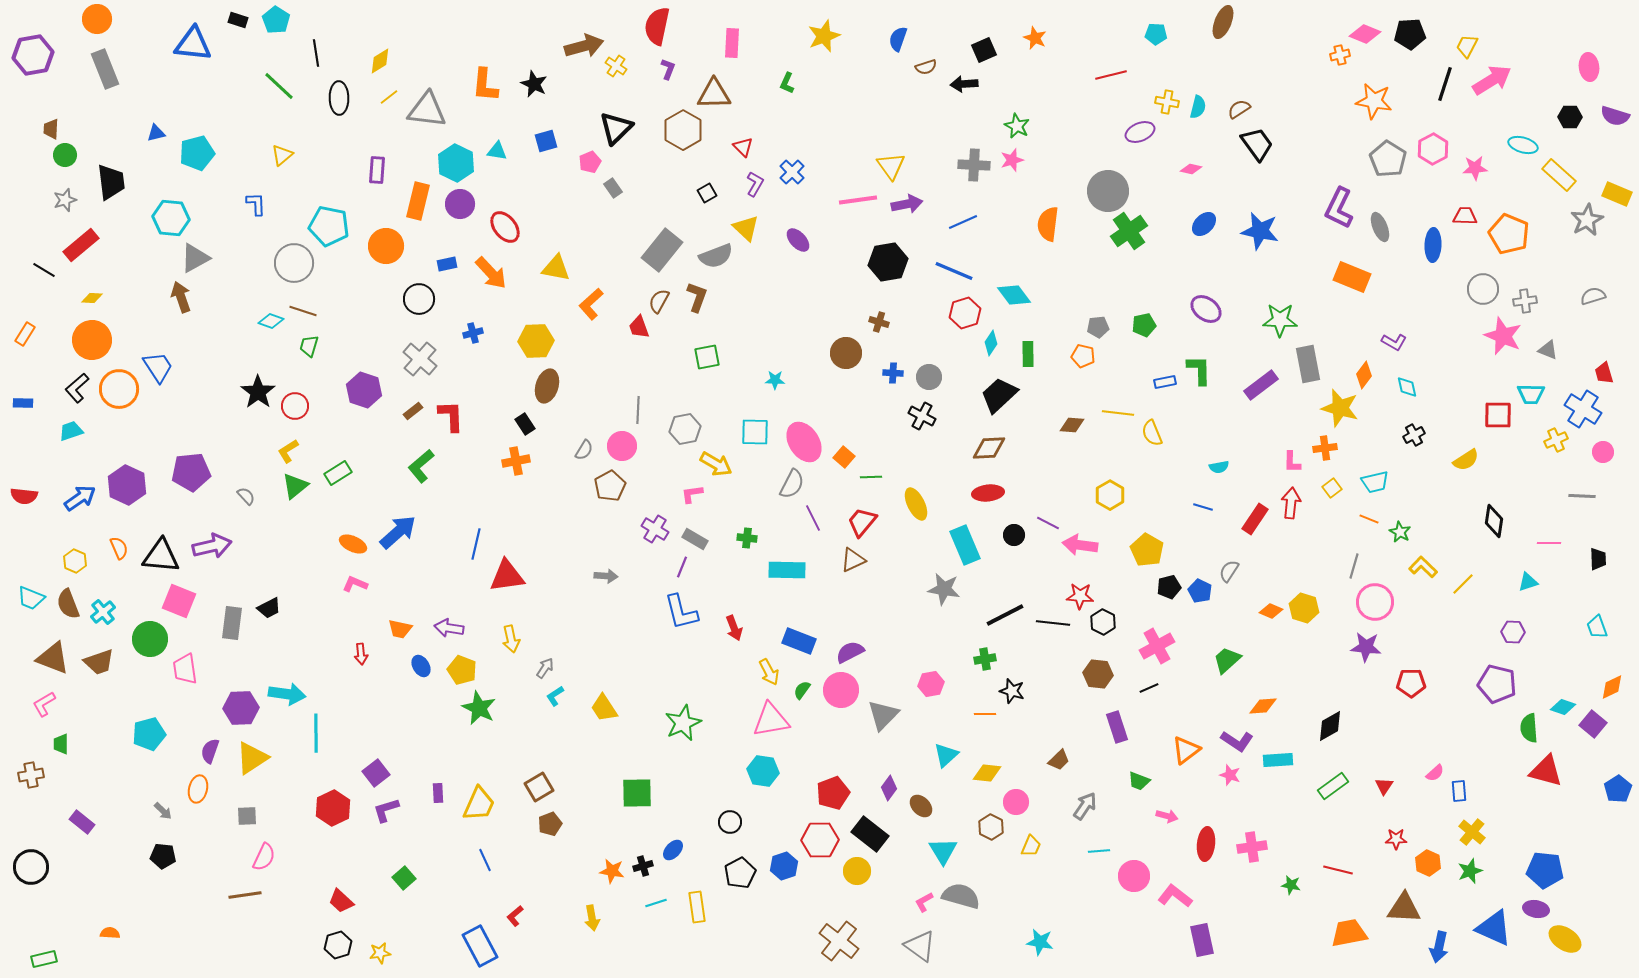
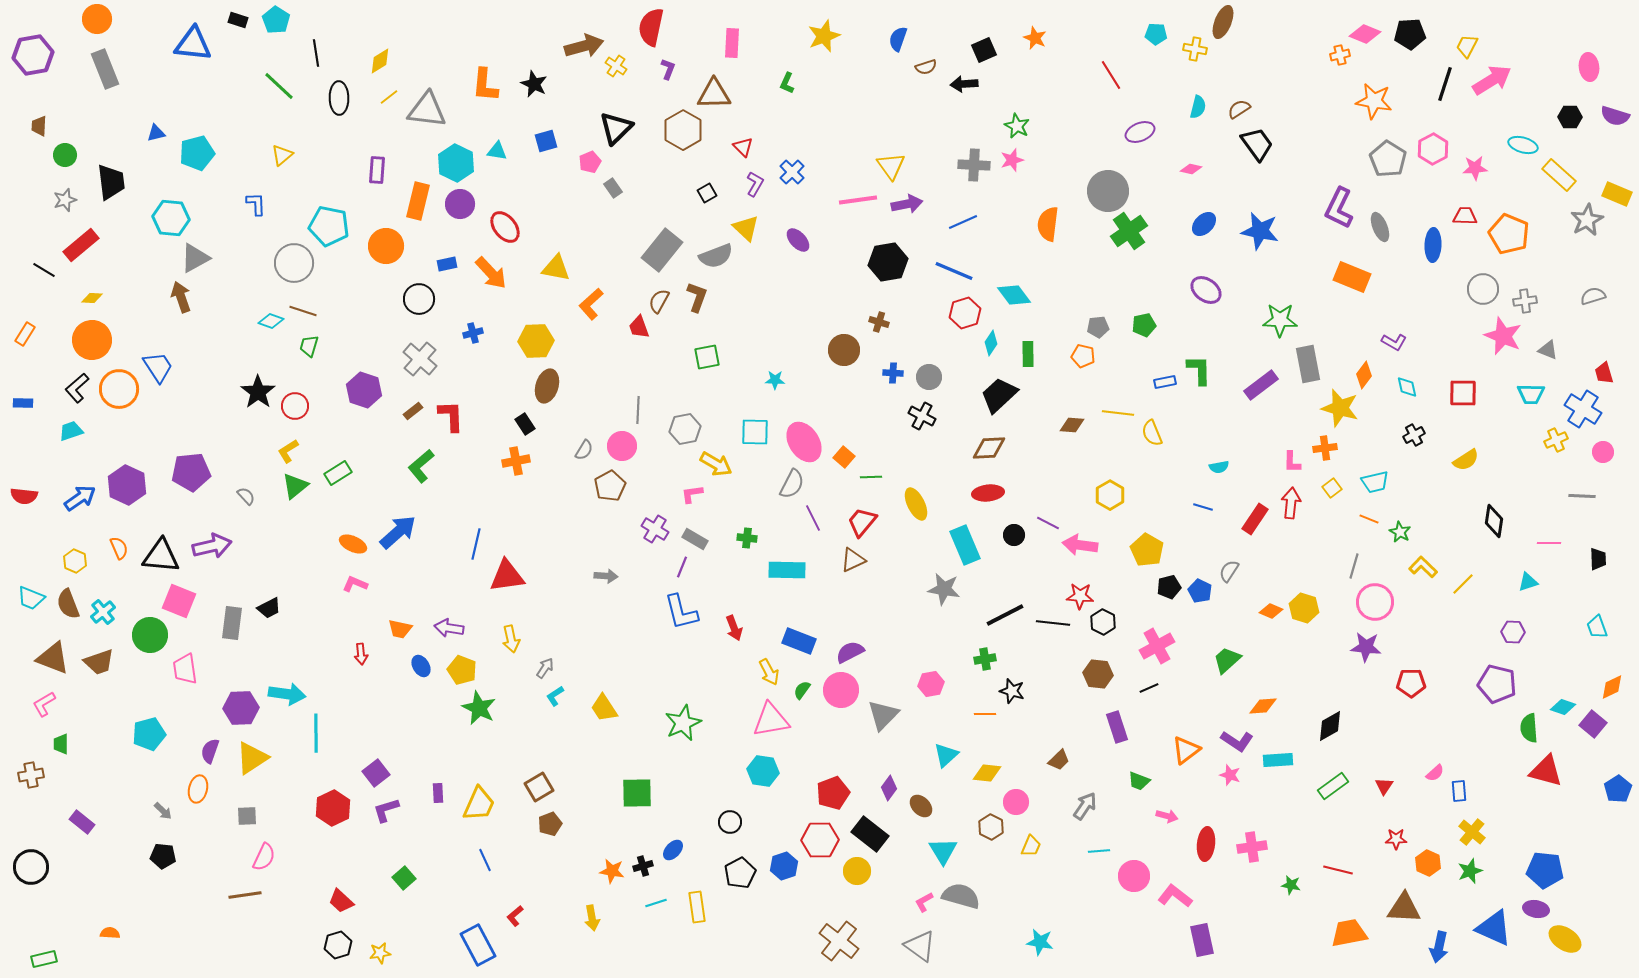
red semicircle at (657, 26): moved 6 px left, 1 px down
red line at (1111, 75): rotated 72 degrees clockwise
yellow cross at (1167, 102): moved 28 px right, 53 px up
brown trapezoid at (51, 129): moved 12 px left, 3 px up
purple ellipse at (1206, 309): moved 19 px up
brown circle at (846, 353): moved 2 px left, 3 px up
red square at (1498, 415): moved 35 px left, 22 px up
green circle at (150, 639): moved 4 px up
blue rectangle at (480, 946): moved 2 px left, 1 px up
